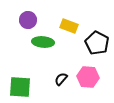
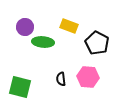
purple circle: moved 3 px left, 7 px down
black semicircle: rotated 48 degrees counterclockwise
green square: rotated 10 degrees clockwise
